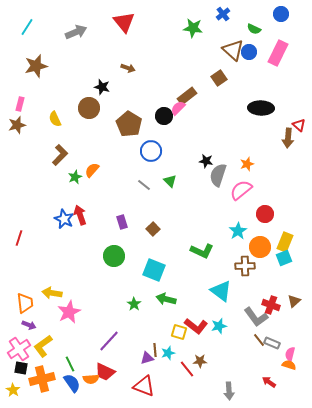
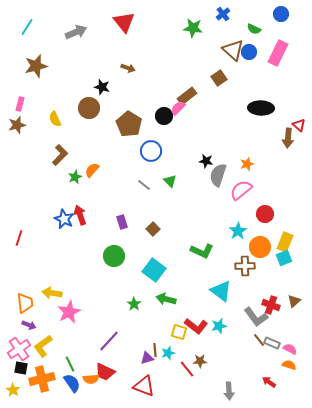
cyan square at (154, 270): rotated 15 degrees clockwise
pink semicircle at (290, 354): moved 5 px up; rotated 104 degrees clockwise
